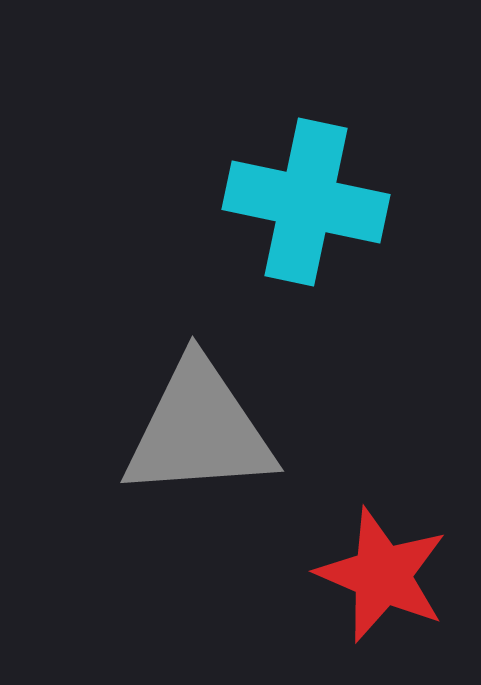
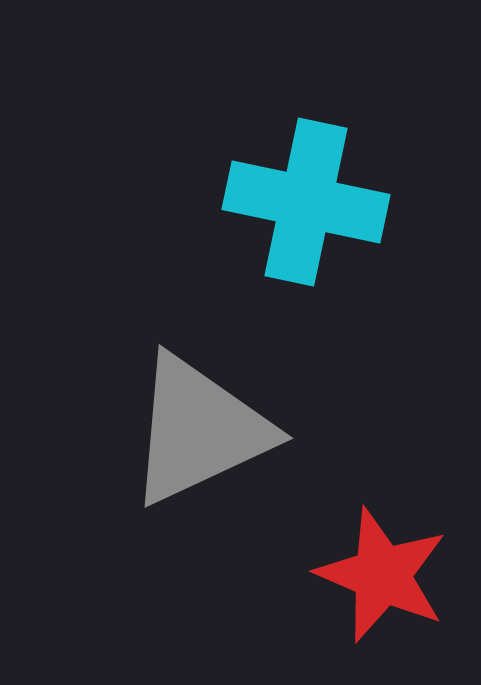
gray triangle: rotated 21 degrees counterclockwise
